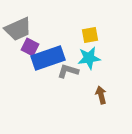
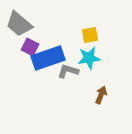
gray trapezoid: moved 1 px right, 5 px up; rotated 64 degrees clockwise
brown arrow: rotated 36 degrees clockwise
